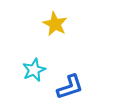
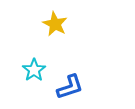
cyan star: rotated 10 degrees counterclockwise
